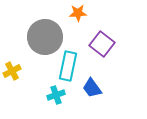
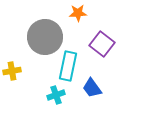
yellow cross: rotated 18 degrees clockwise
